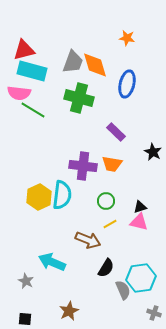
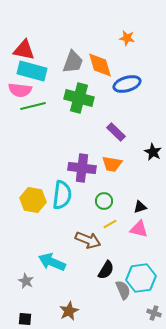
red triangle: rotated 25 degrees clockwise
orange diamond: moved 5 px right
blue ellipse: rotated 60 degrees clockwise
pink semicircle: moved 1 px right, 3 px up
green line: moved 4 px up; rotated 45 degrees counterclockwise
purple cross: moved 1 px left, 2 px down
yellow hexagon: moved 6 px left, 3 px down; rotated 25 degrees counterclockwise
green circle: moved 2 px left
pink triangle: moved 7 px down
black semicircle: moved 2 px down
